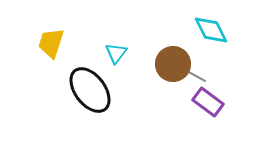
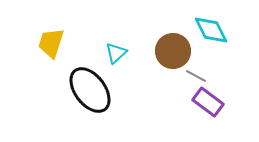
cyan triangle: rotated 10 degrees clockwise
brown circle: moved 13 px up
